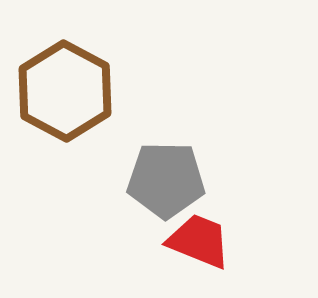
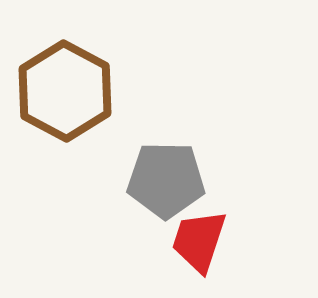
red trapezoid: rotated 94 degrees counterclockwise
